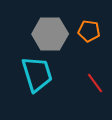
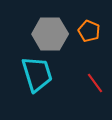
orange pentagon: rotated 15 degrees clockwise
